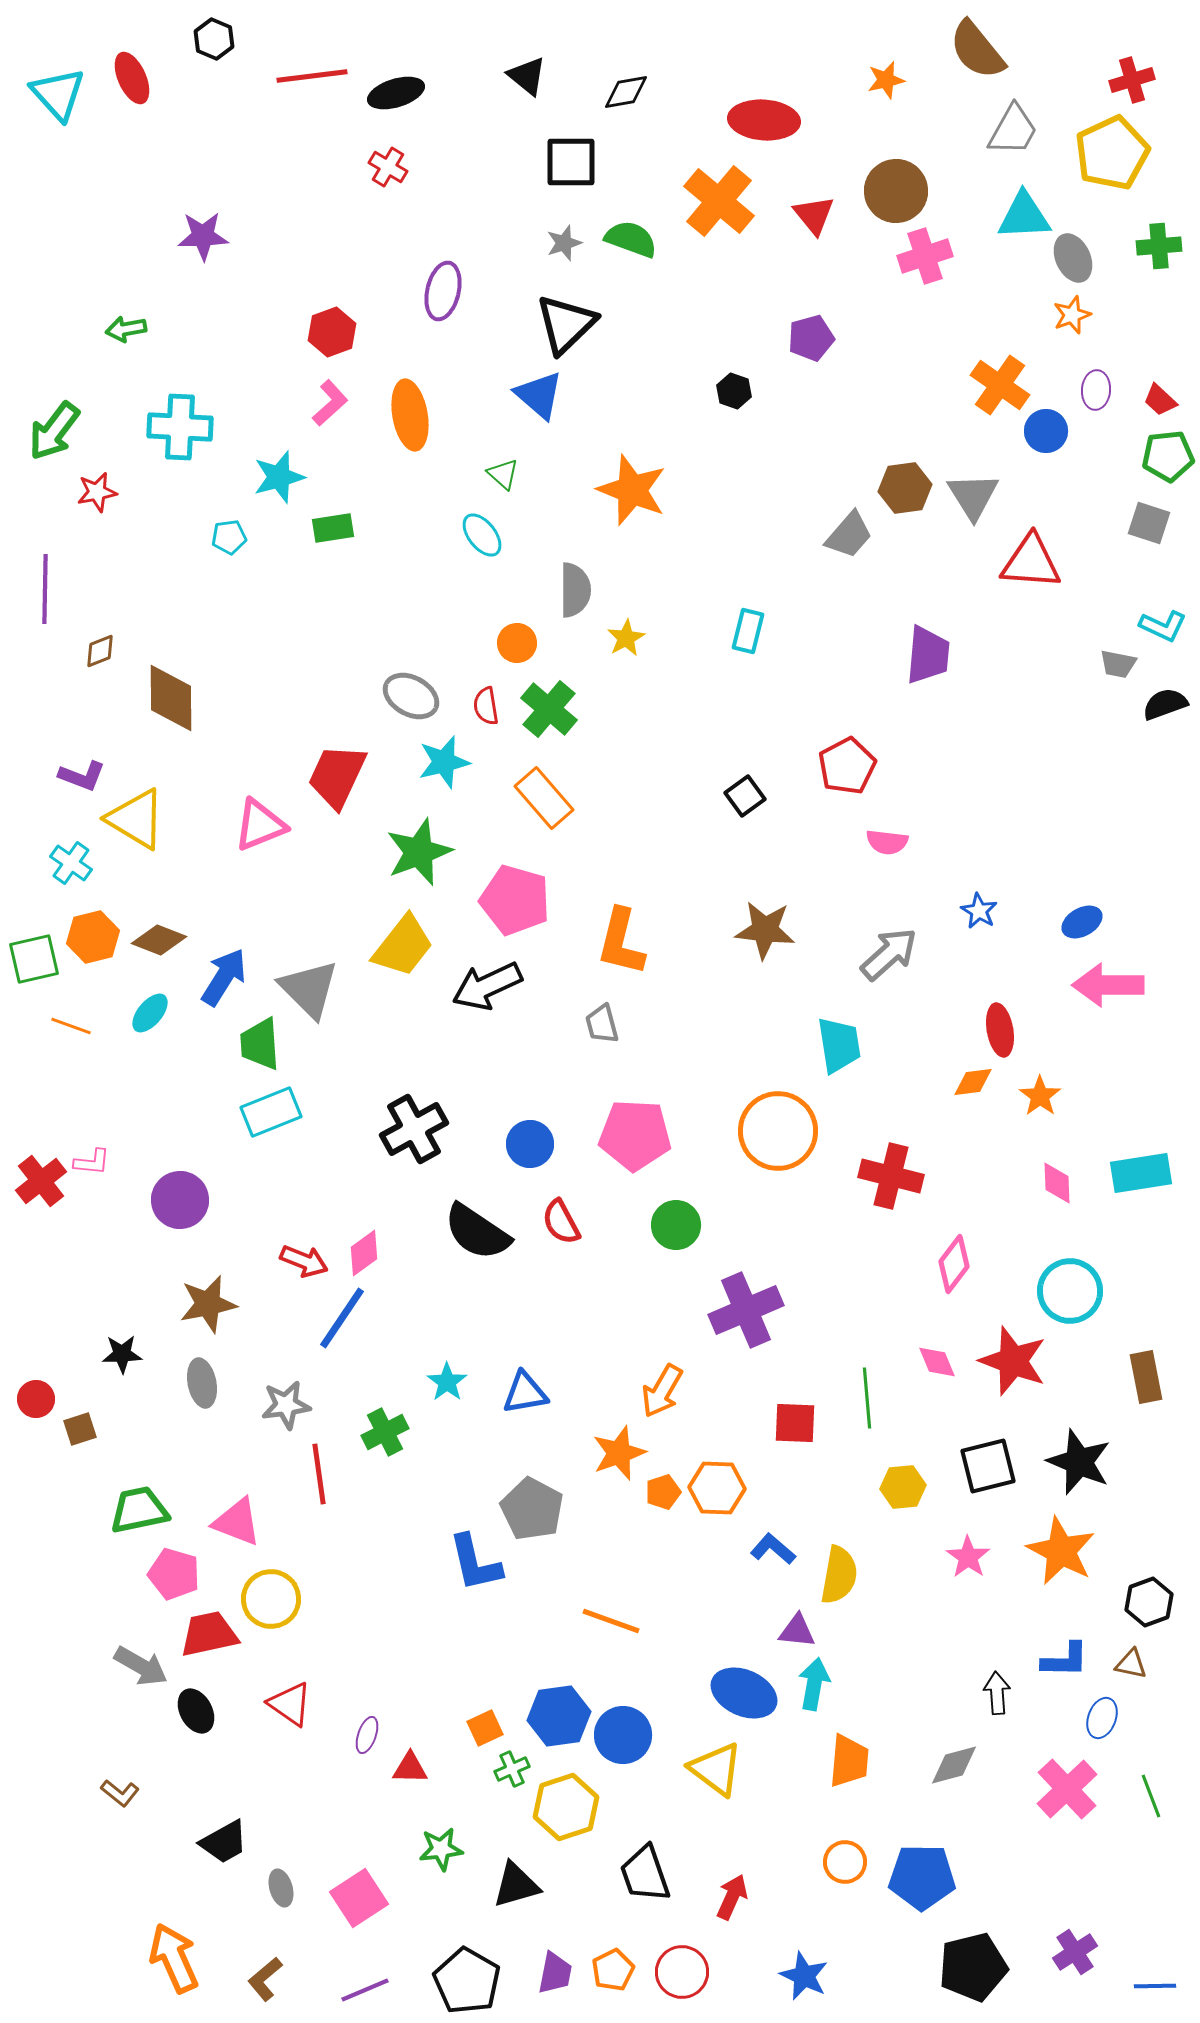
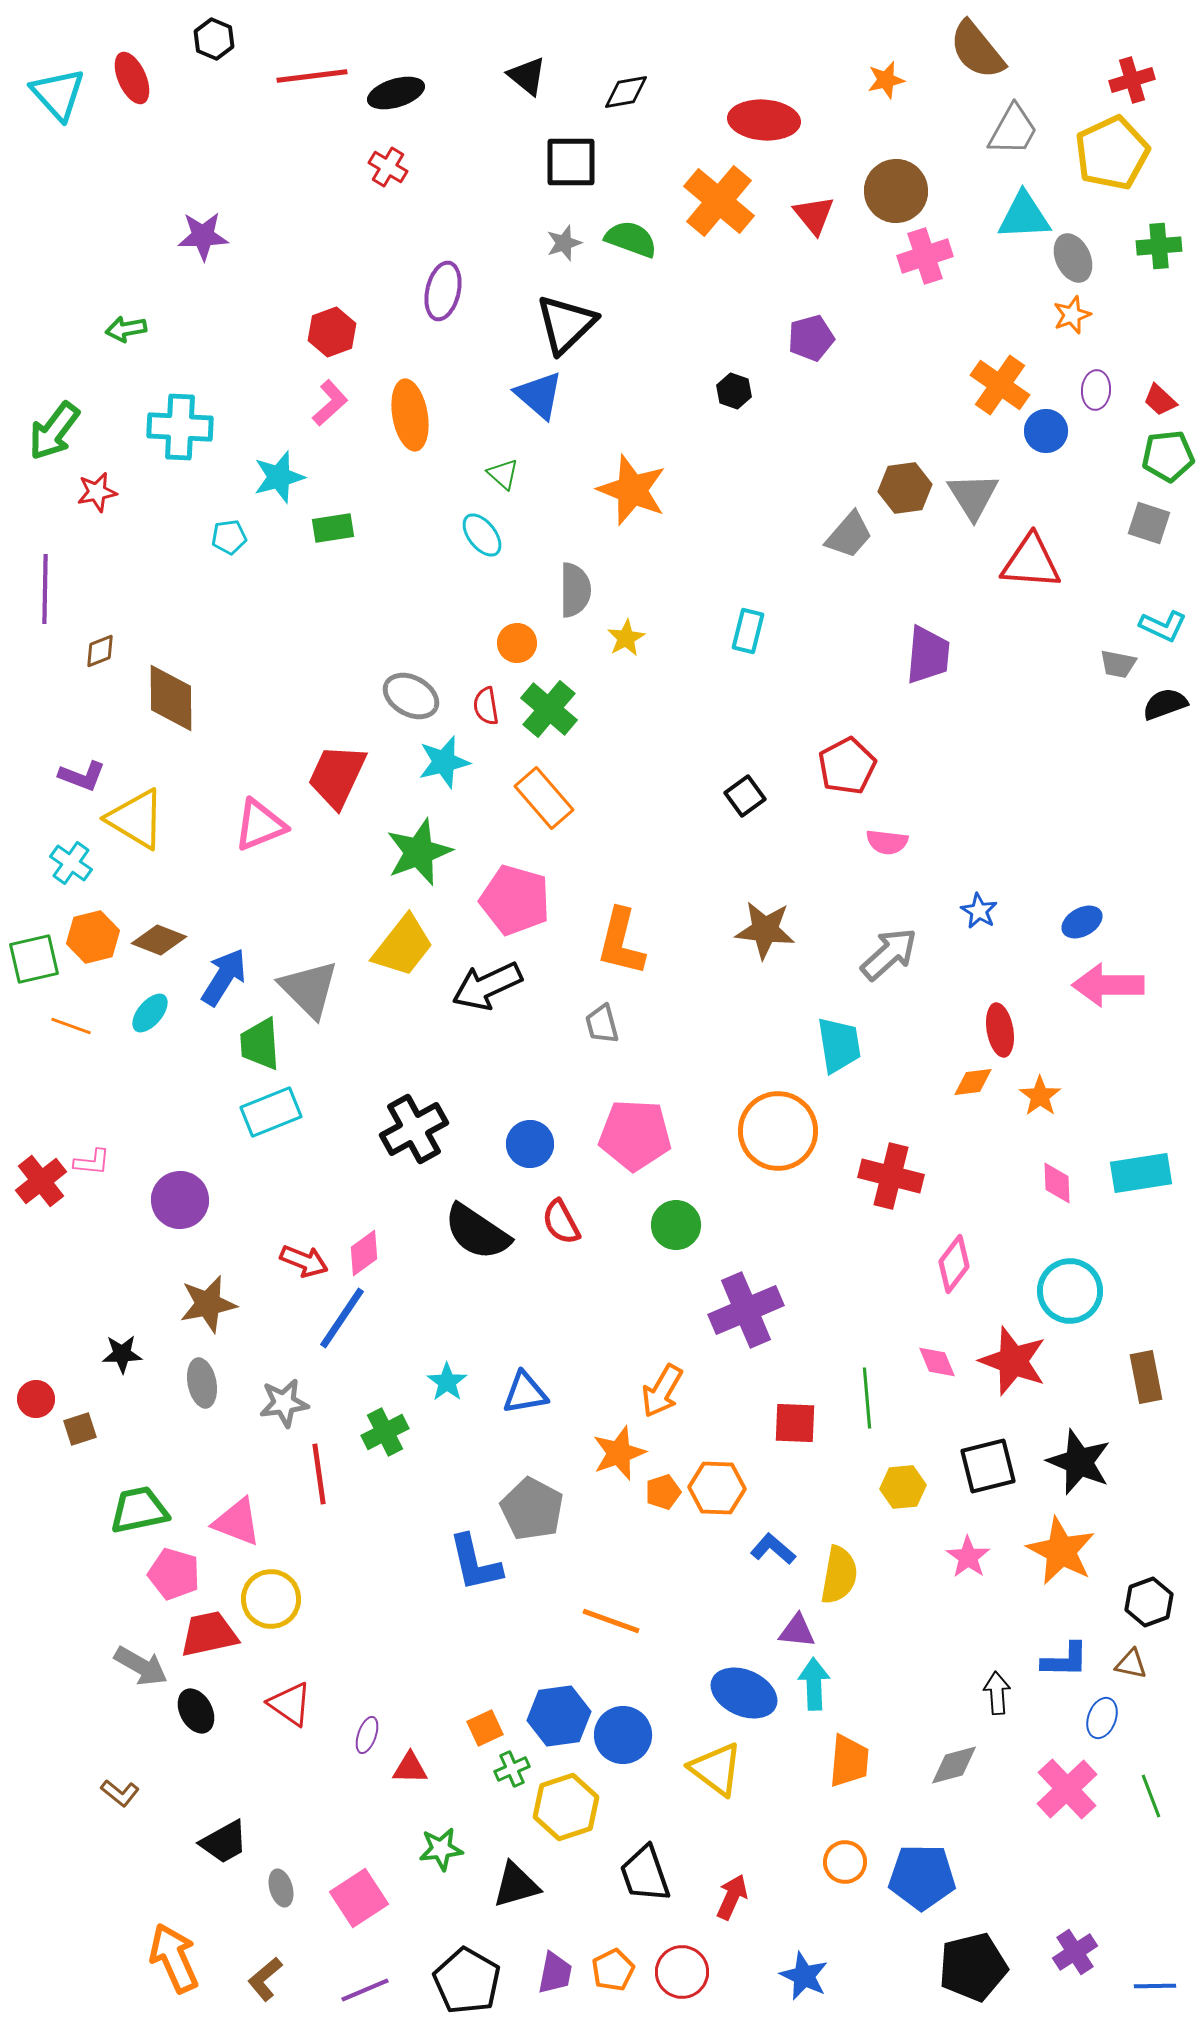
gray star at (286, 1405): moved 2 px left, 2 px up
cyan arrow at (814, 1684): rotated 12 degrees counterclockwise
